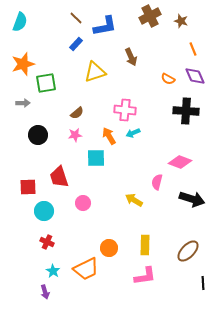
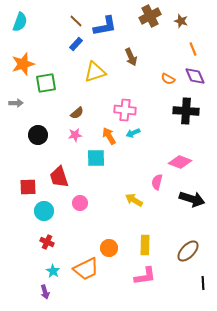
brown line: moved 3 px down
gray arrow: moved 7 px left
pink circle: moved 3 px left
